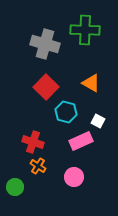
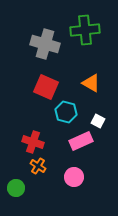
green cross: rotated 8 degrees counterclockwise
red square: rotated 20 degrees counterclockwise
green circle: moved 1 px right, 1 px down
